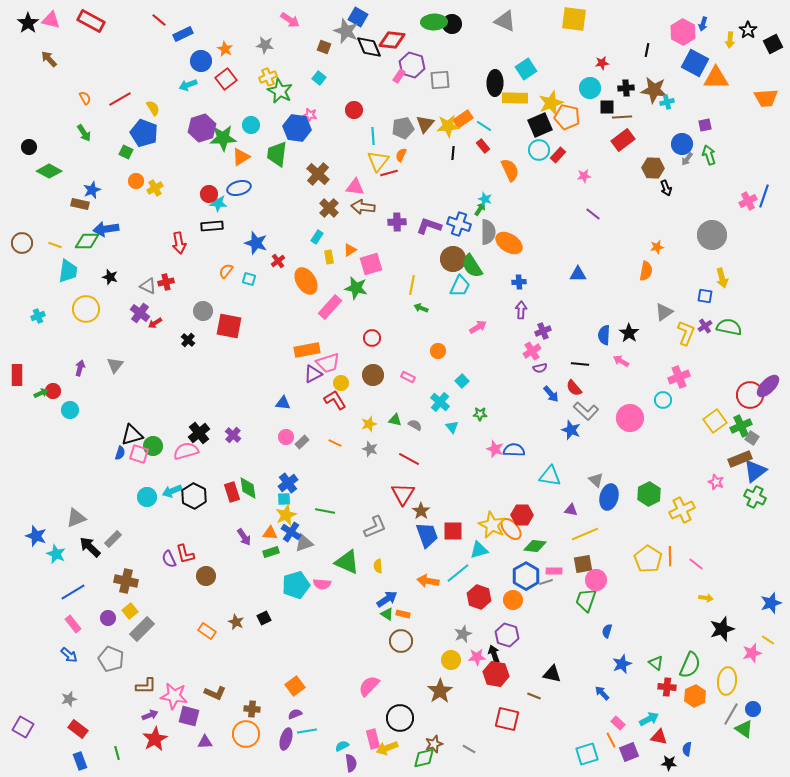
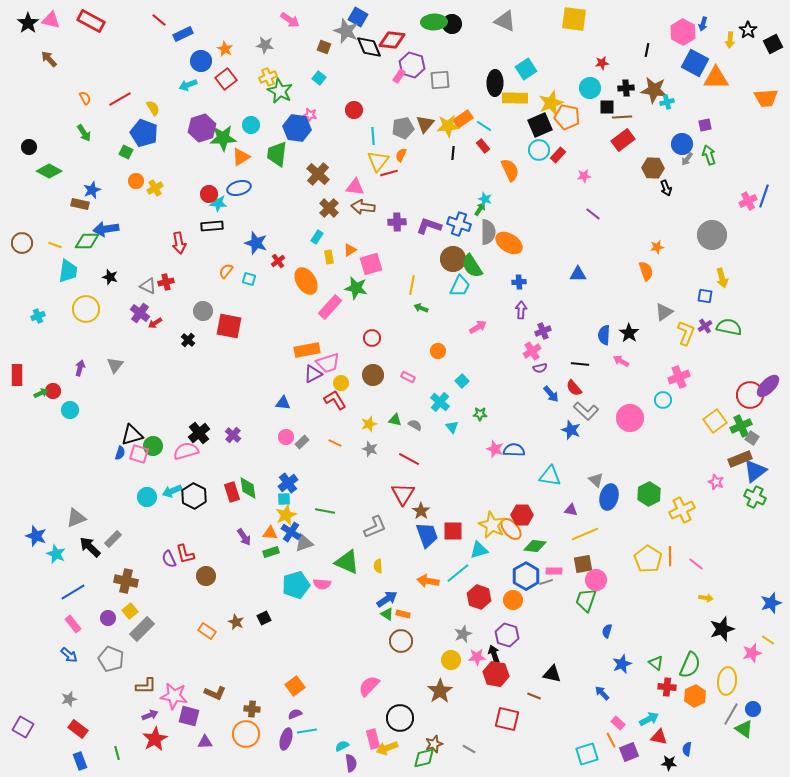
orange semicircle at (646, 271): rotated 30 degrees counterclockwise
